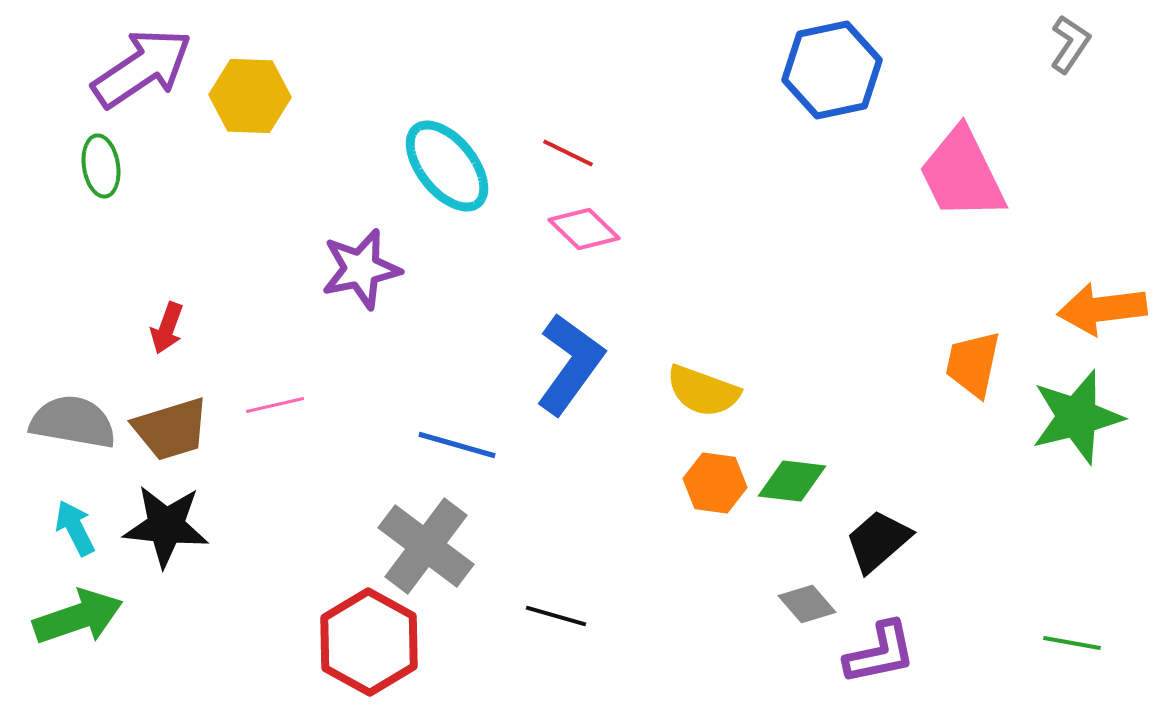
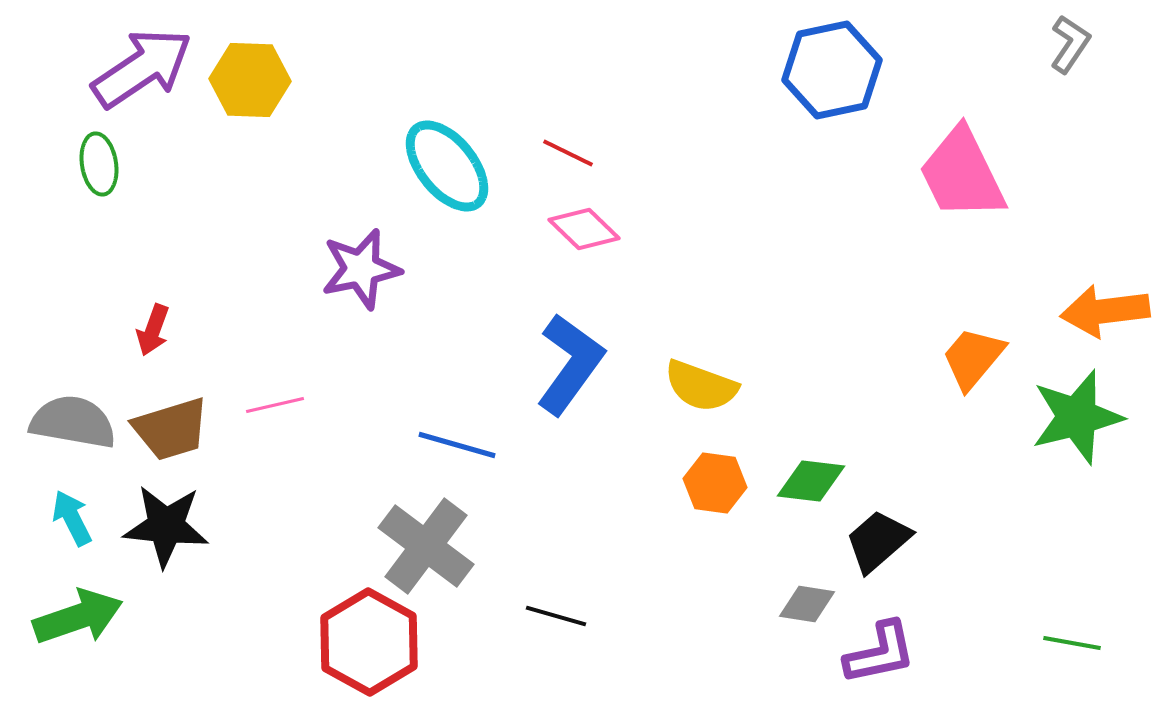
yellow hexagon: moved 16 px up
green ellipse: moved 2 px left, 2 px up
orange arrow: moved 3 px right, 2 px down
red arrow: moved 14 px left, 2 px down
orange trapezoid: moved 6 px up; rotated 28 degrees clockwise
yellow semicircle: moved 2 px left, 5 px up
green diamond: moved 19 px right
cyan arrow: moved 3 px left, 10 px up
gray diamond: rotated 40 degrees counterclockwise
